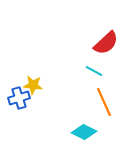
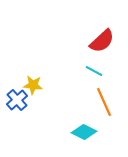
red semicircle: moved 4 px left, 2 px up
blue cross: moved 2 px left, 2 px down; rotated 25 degrees counterclockwise
